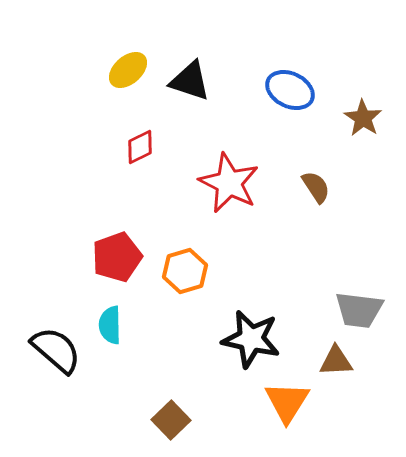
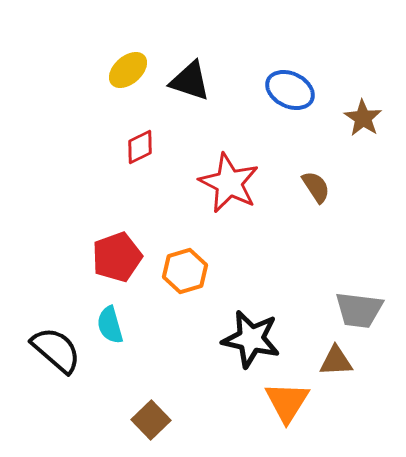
cyan semicircle: rotated 15 degrees counterclockwise
brown square: moved 20 px left
